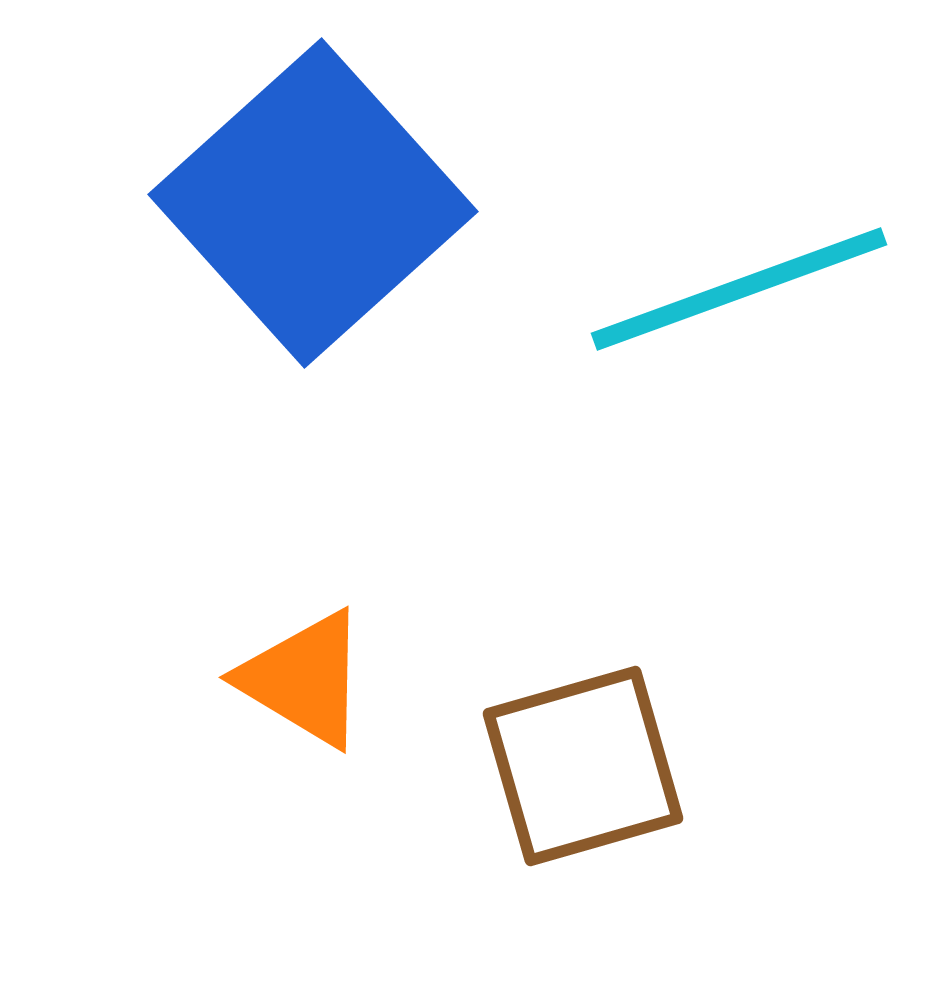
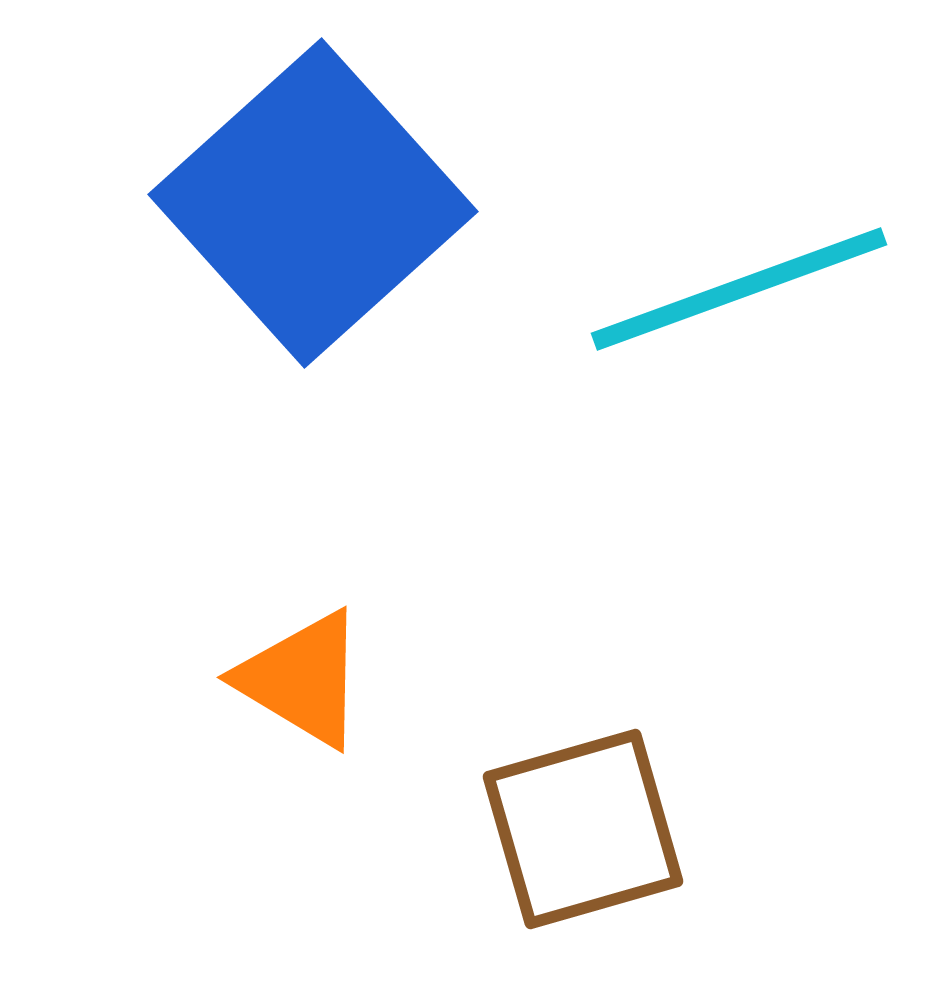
orange triangle: moved 2 px left
brown square: moved 63 px down
